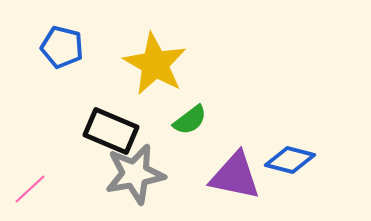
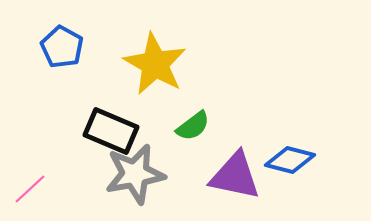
blue pentagon: rotated 15 degrees clockwise
green semicircle: moved 3 px right, 6 px down
